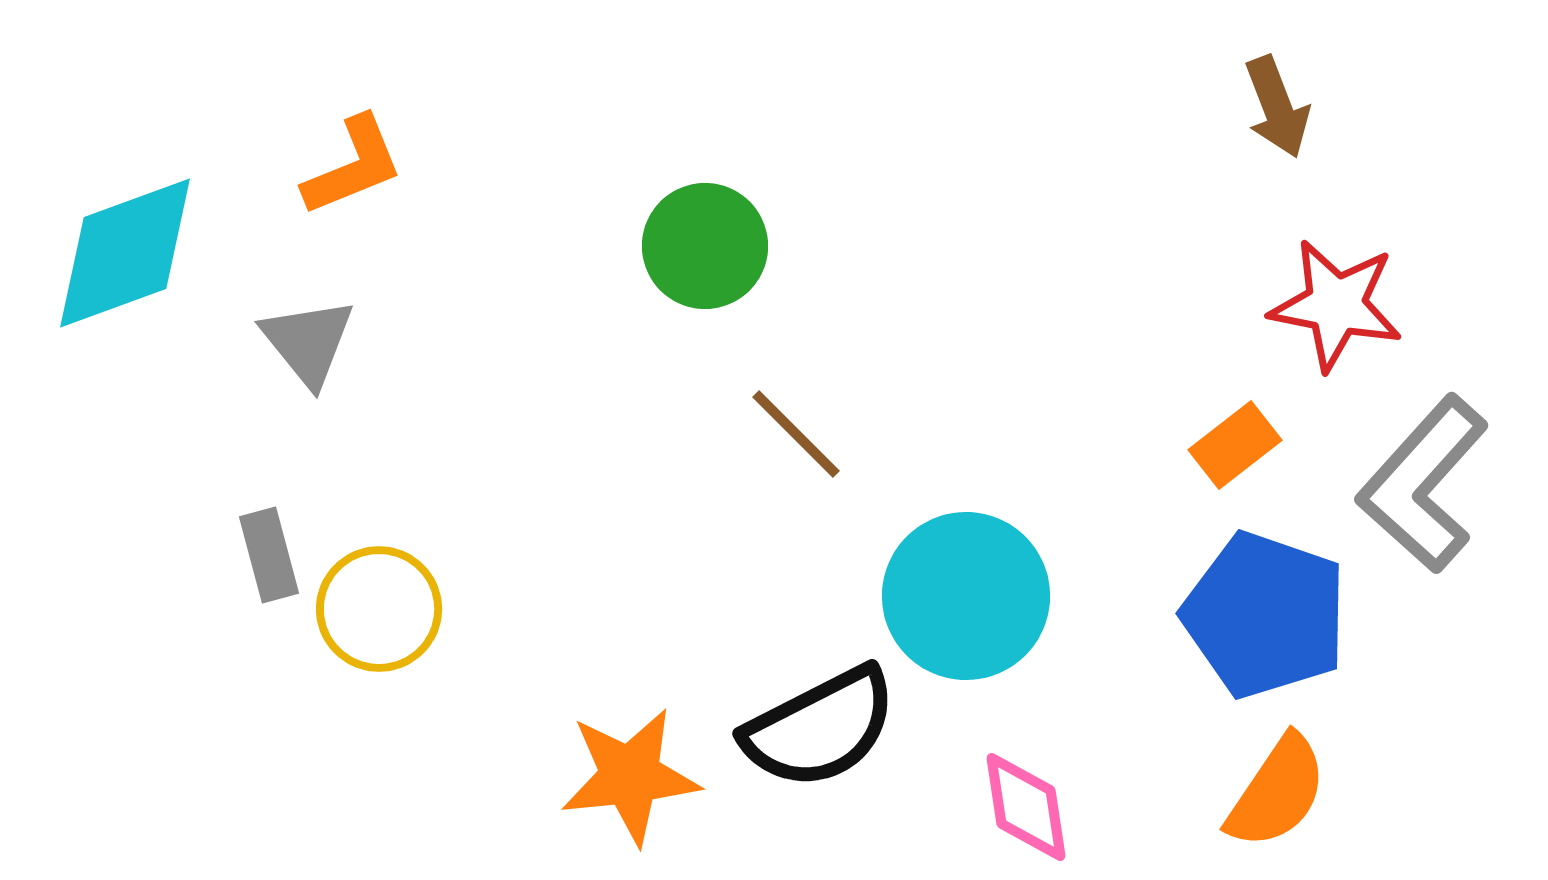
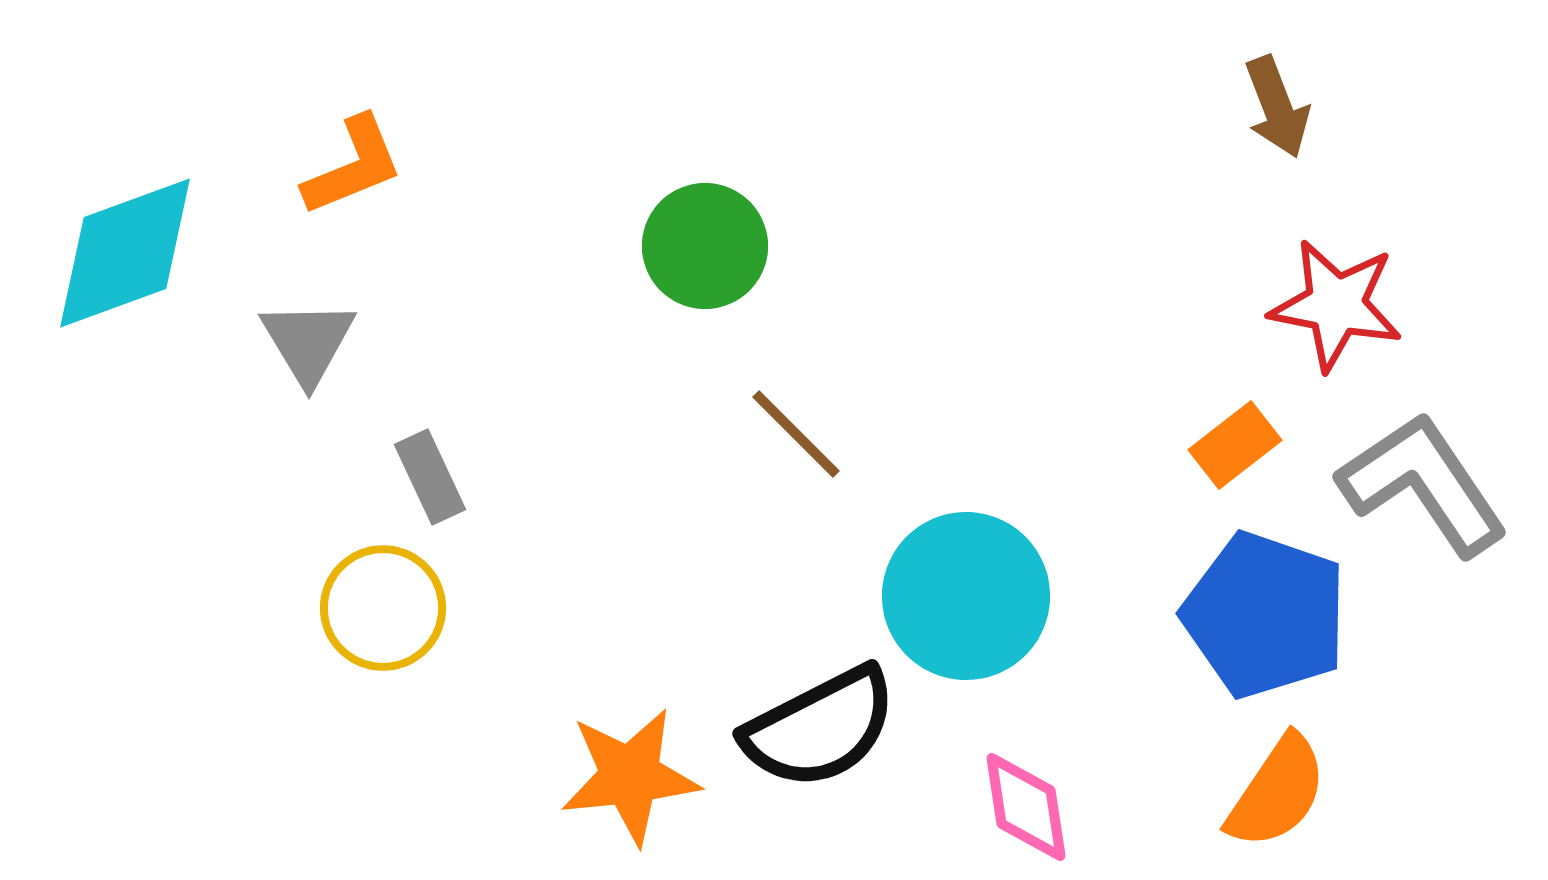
gray triangle: rotated 8 degrees clockwise
gray L-shape: rotated 104 degrees clockwise
gray rectangle: moved 161 px right, 78 px up; rotated 10 degrees counterclockwise
yellow circle: moved 4 px right, 1 px up
